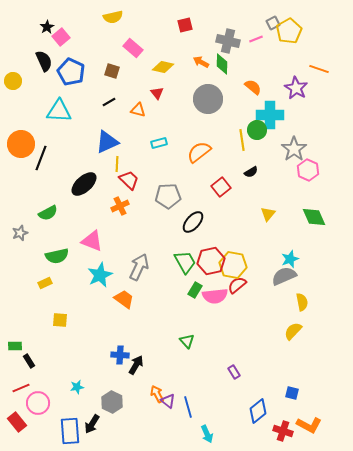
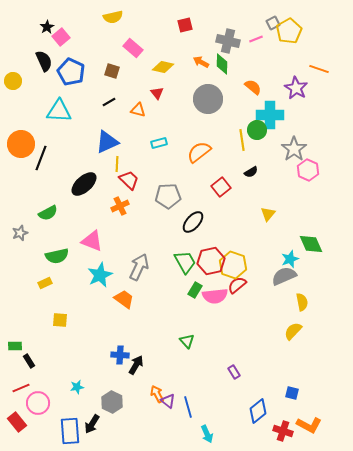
green diamond at (314, 217): moved 3 px left, 27 px down
yellow hexagon at (233, 265): rotated 8 degrees clockwise
